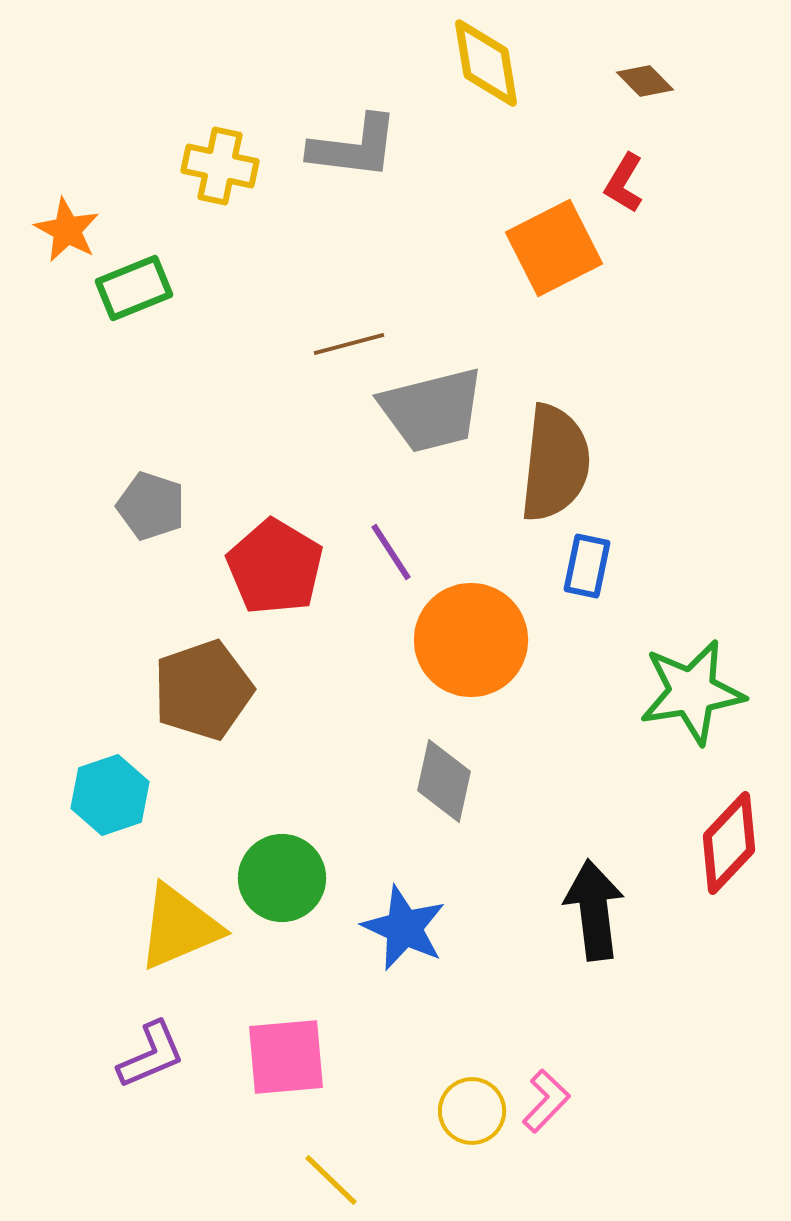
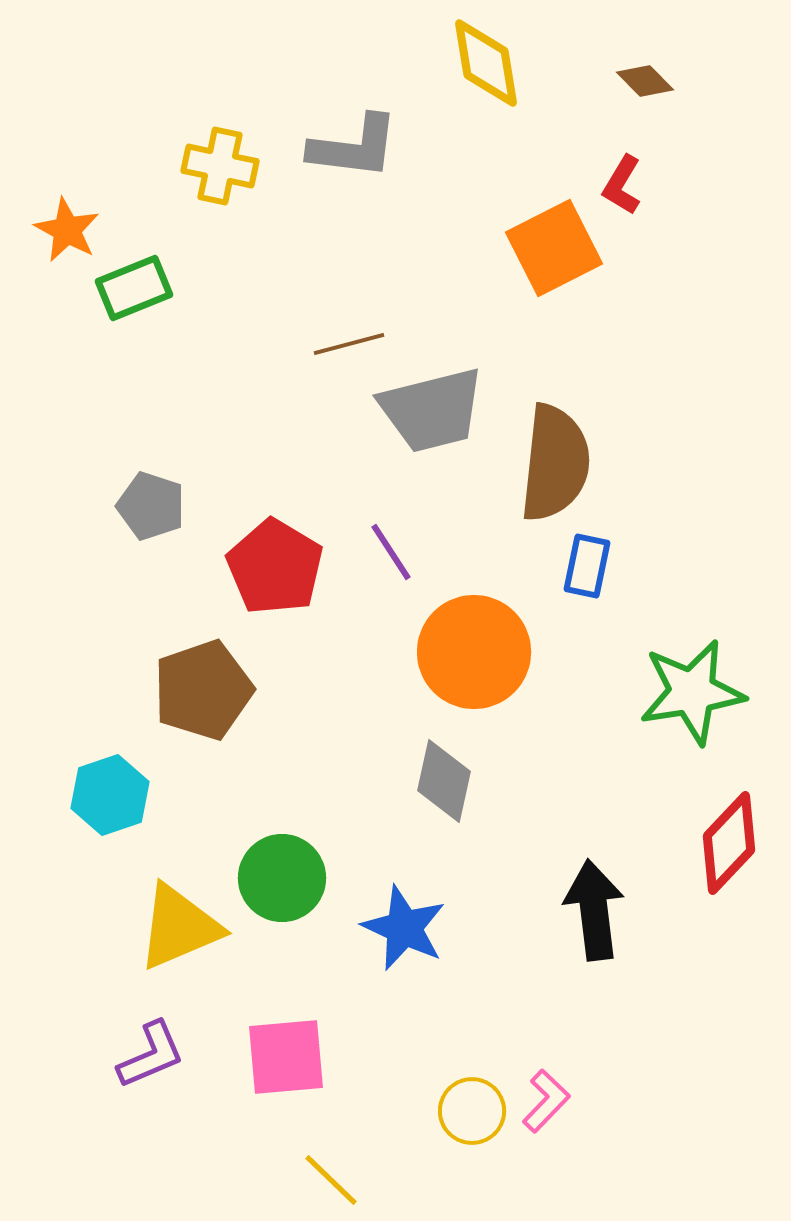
red L-shape: moved 2 px left, 2 px down
orange circle: moved 3 px right, 12 px down
